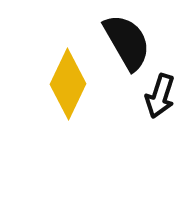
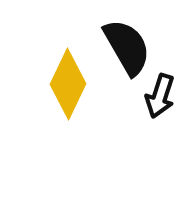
black semicircle: moved 5 px down
